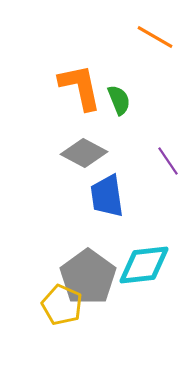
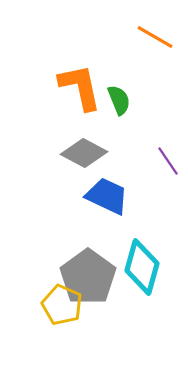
blue trapezoid: rotated 123 degrees clockwise
cyan diamond: moved 2 px left, 2 px down; rotated 68 degrees counterclockwise
